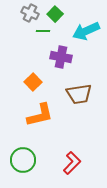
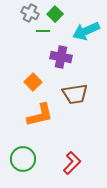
brown trapezoid: moved 4 px left
green circle: moved 1 px up
